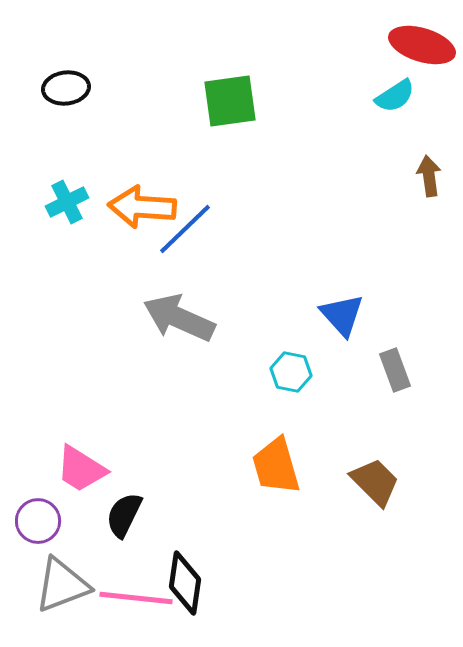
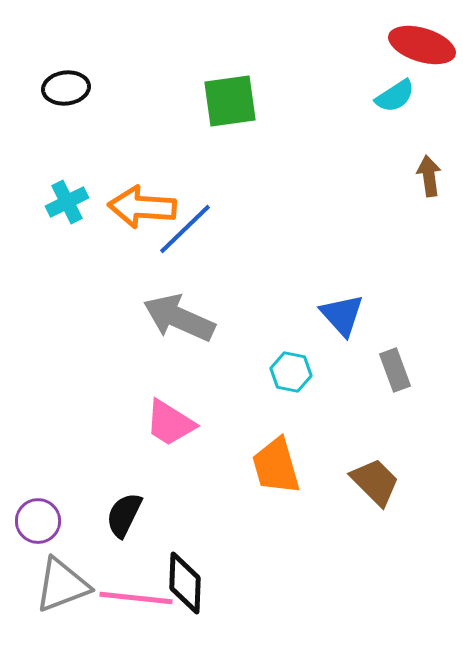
pink trapezoid: moved 89 px right, 46 px up
black diamond: rotated 6 degrees counterclockwise
